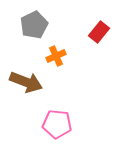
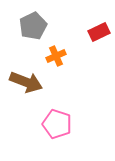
gray pentagon: moved 1 px left, 1 px down
red rectangle: rotated 25 degrees clockwise
pink pentagon: rotated 12 degrees clockwise
